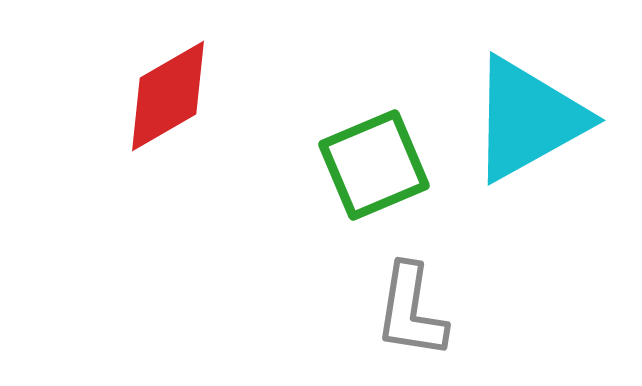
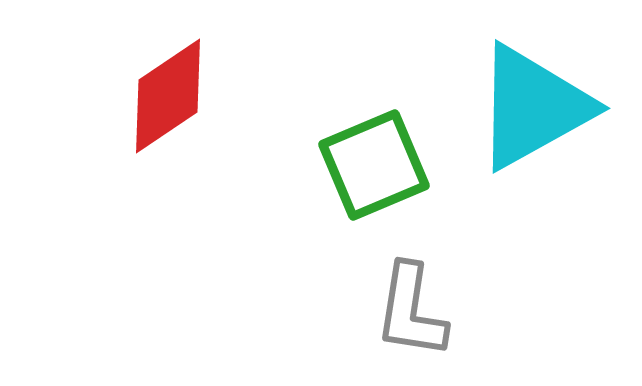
red diamond: rotated 4 degrees counterclockwise
cyan triangle: moved 5 px right, 12 px up
